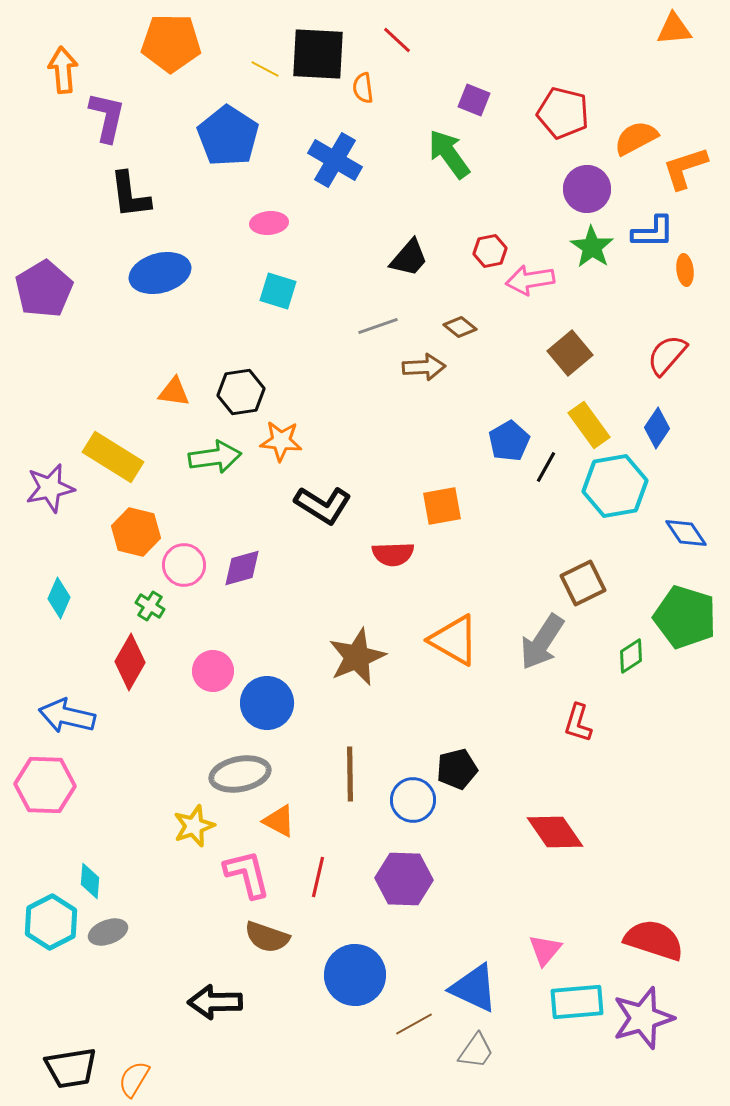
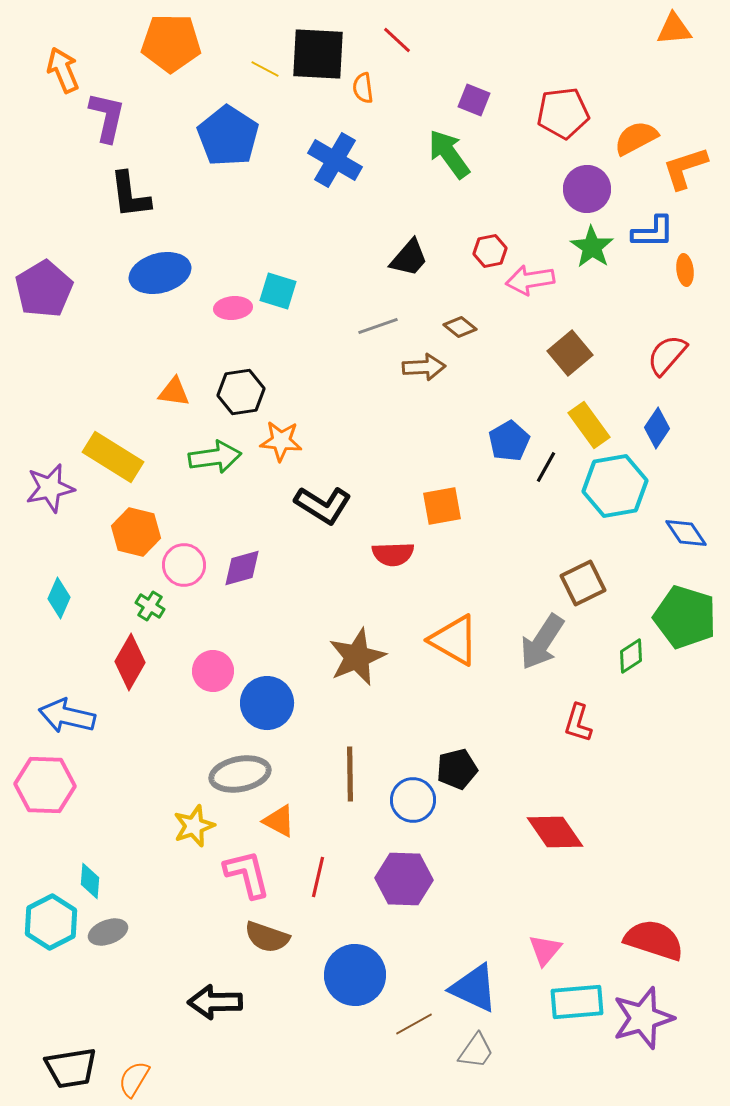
orange arrow at (63, 70): rotated 18 degrees counterclockwise
red pentagon at (563, 113): rotated 21 degrees counterclockwise
pink ellipse at (269, 223): moved 36 px left, 85 px down
